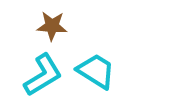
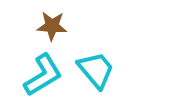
cyan trapezoid: moved 1 px up; rotated 18 degrees clockwise
